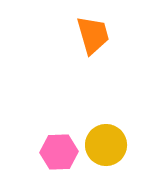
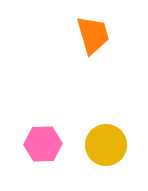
pink hexagon: moved 16 px left, 8 px up
